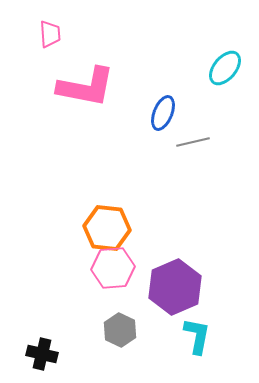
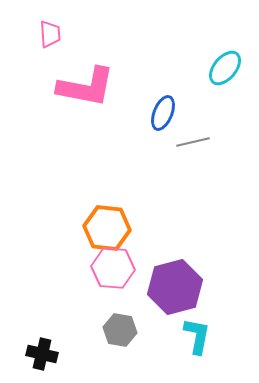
pink hexagon: rotated 9 degrees clockwise
purple hexagon: rotated 8 degrees clockwise
gray hexagon: rotated 16 degrees counterclockwise
